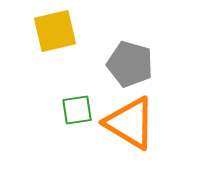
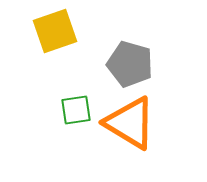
yellow square: rotated 6 degrees counterclockwise
green square: moved 1 px left
